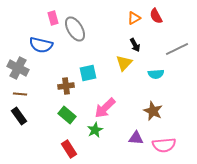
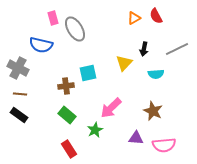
black arrow: moved 9 px right, 4 px down; rotated 40 degrees clockwise
pink arrow: moved 6 px right
black rectangle: moved 1 px up; rotated 18 degrees counterclockwise
